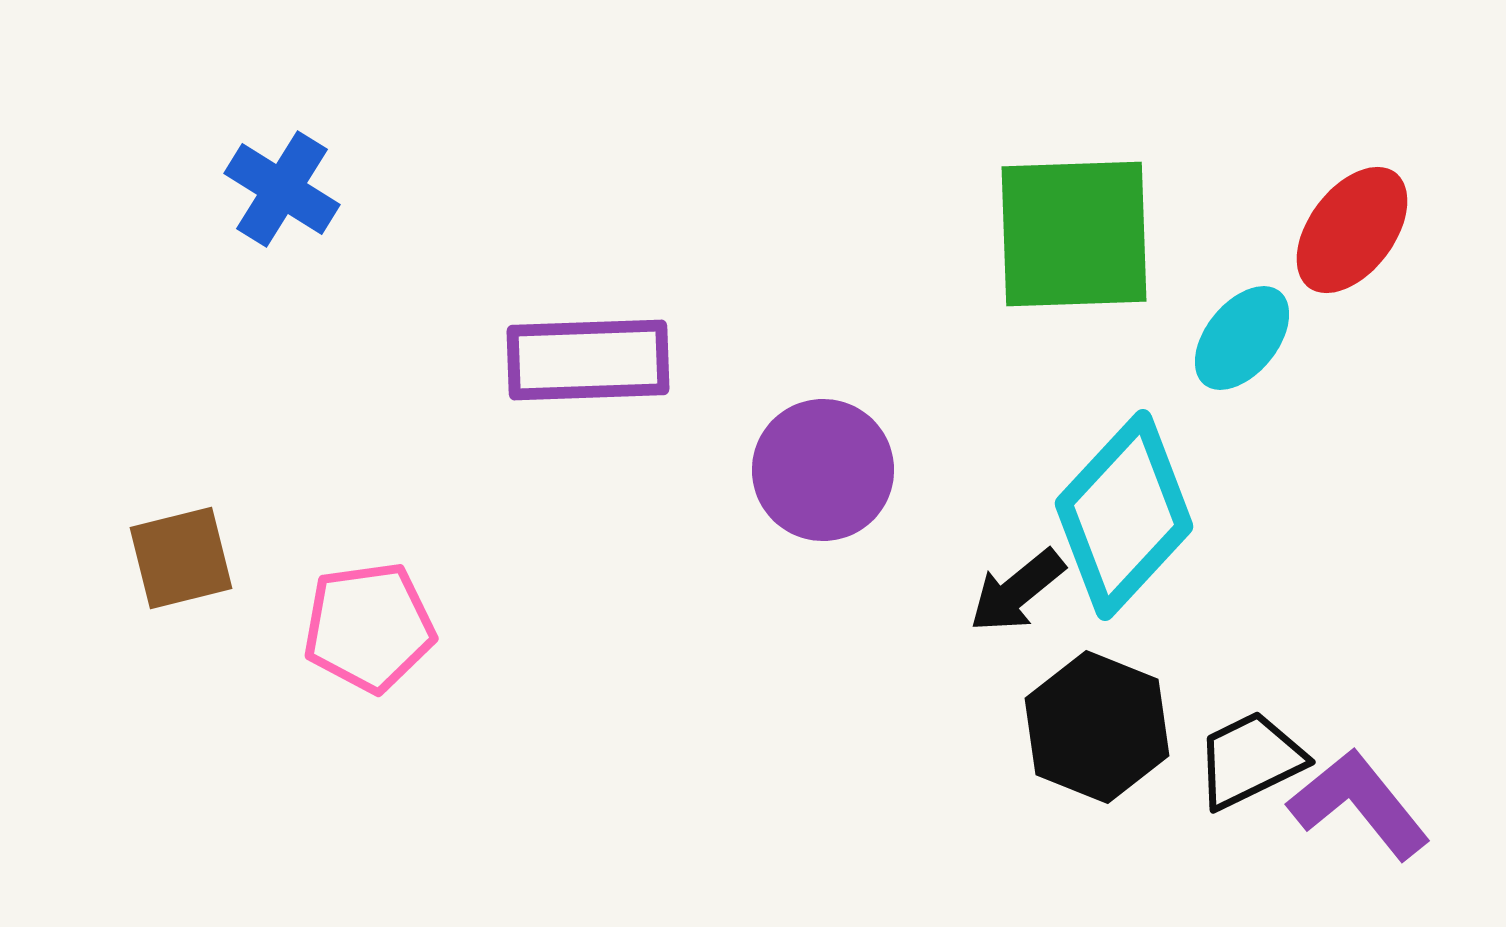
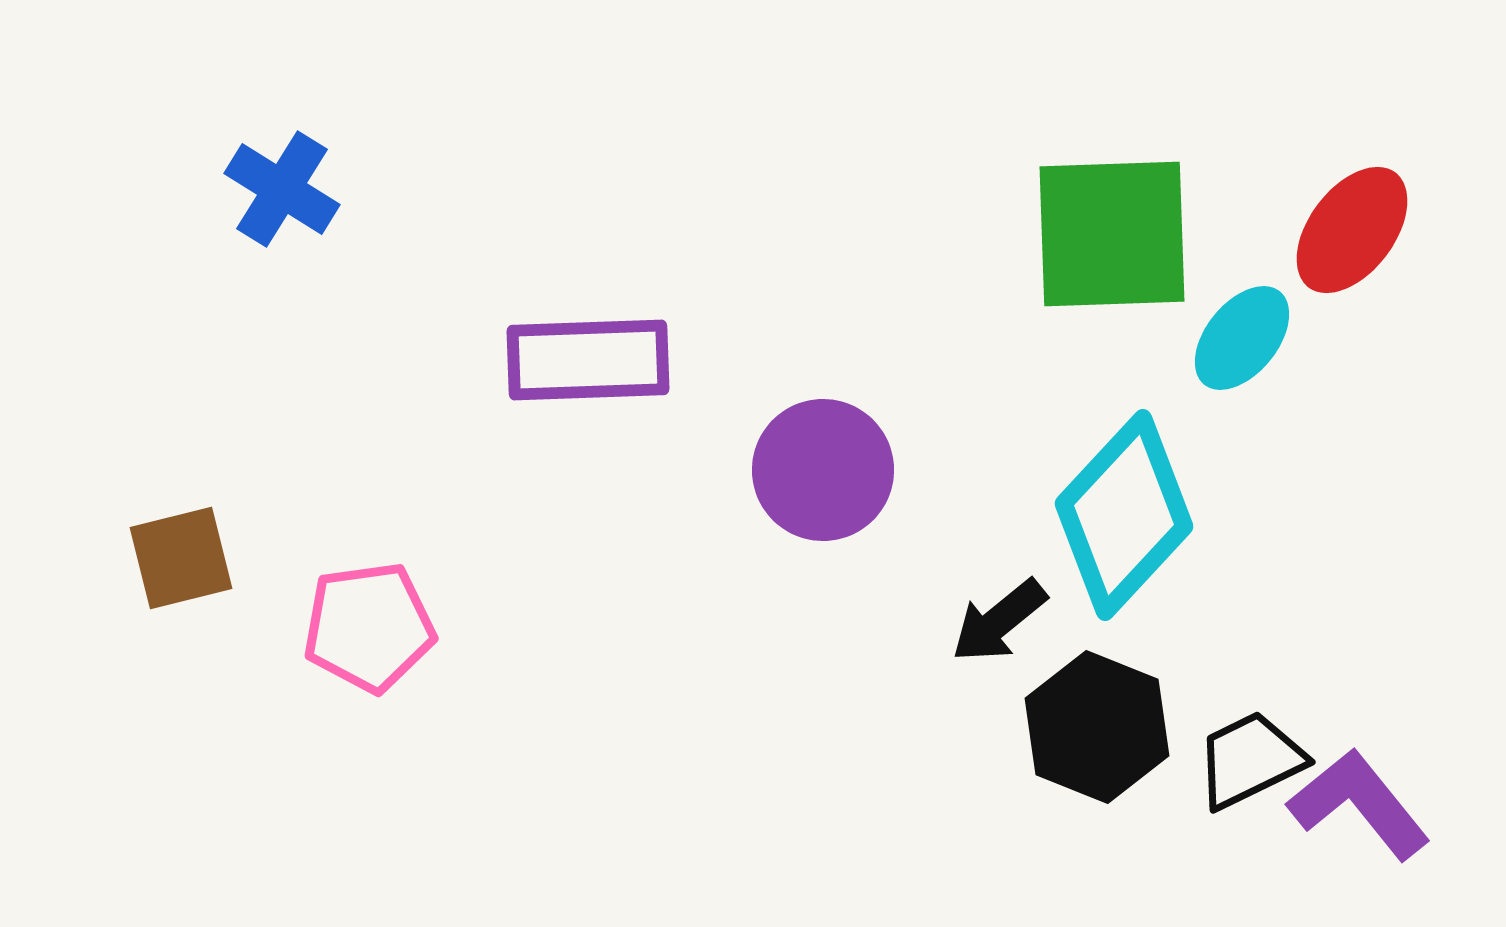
green square: moved 38 px right
black arrow: moved 18 px left, 30 px down
